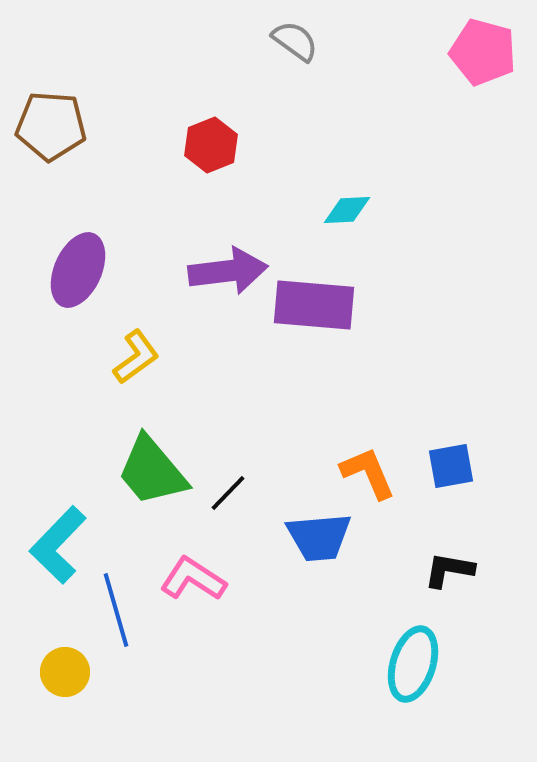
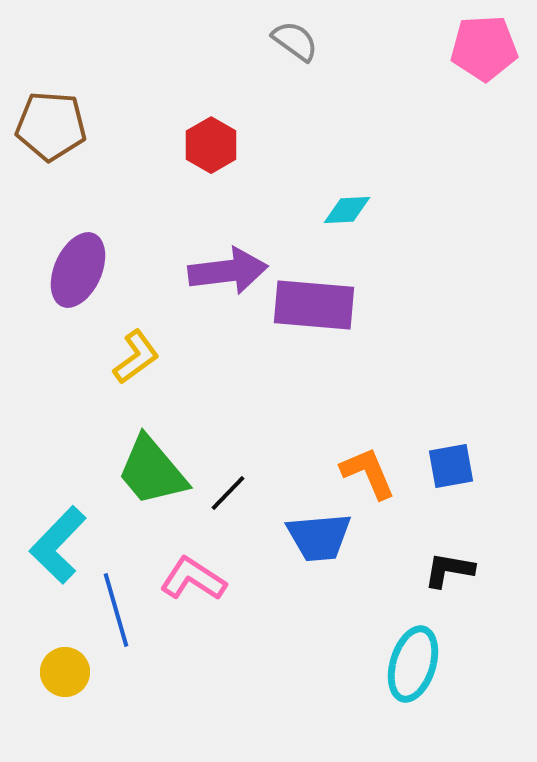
pink pentagon: moved 1 px right, 4 px up; rotated 18 degrees counterclockwise
red hexagon: rotated 8 degrees counterclockwise
